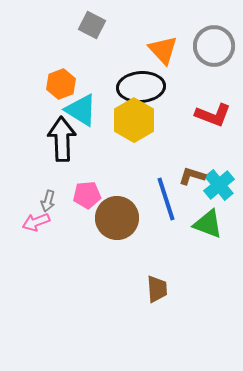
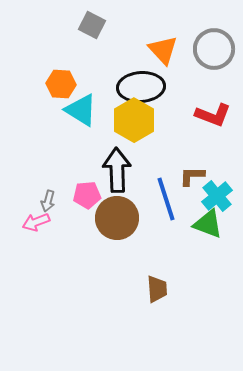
gray circle: moved 3 px down
orange hexagon: rotated 24 degrees clockwise
black arrow: moved 55 px right, 31 px down
brown L-shape: rotated 16 degrees counterclockwise
cyan cross: moved 2 px left, 11 px down
